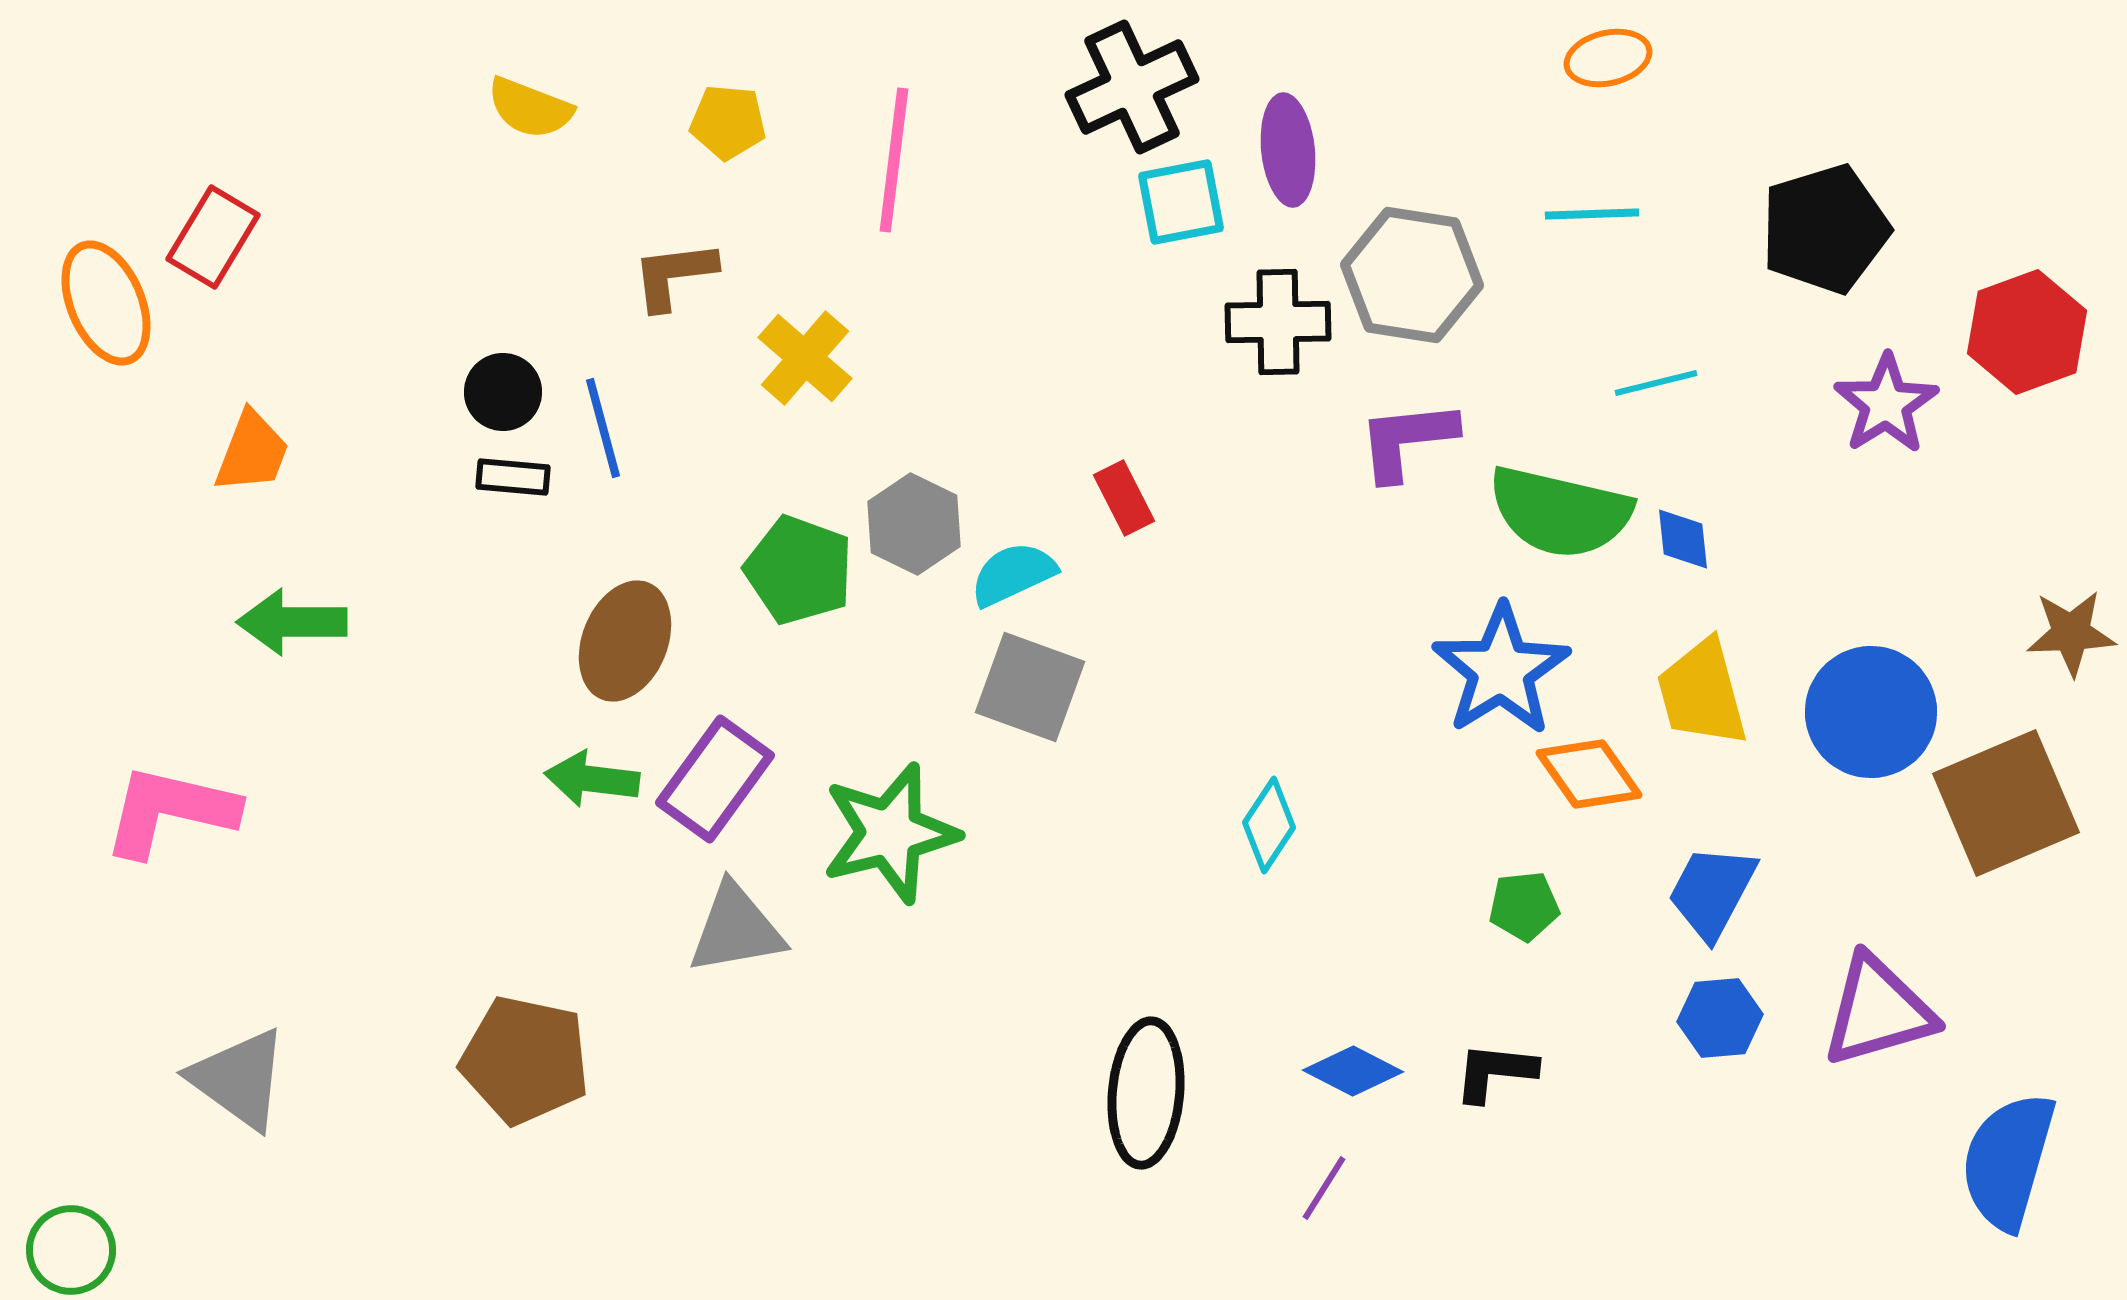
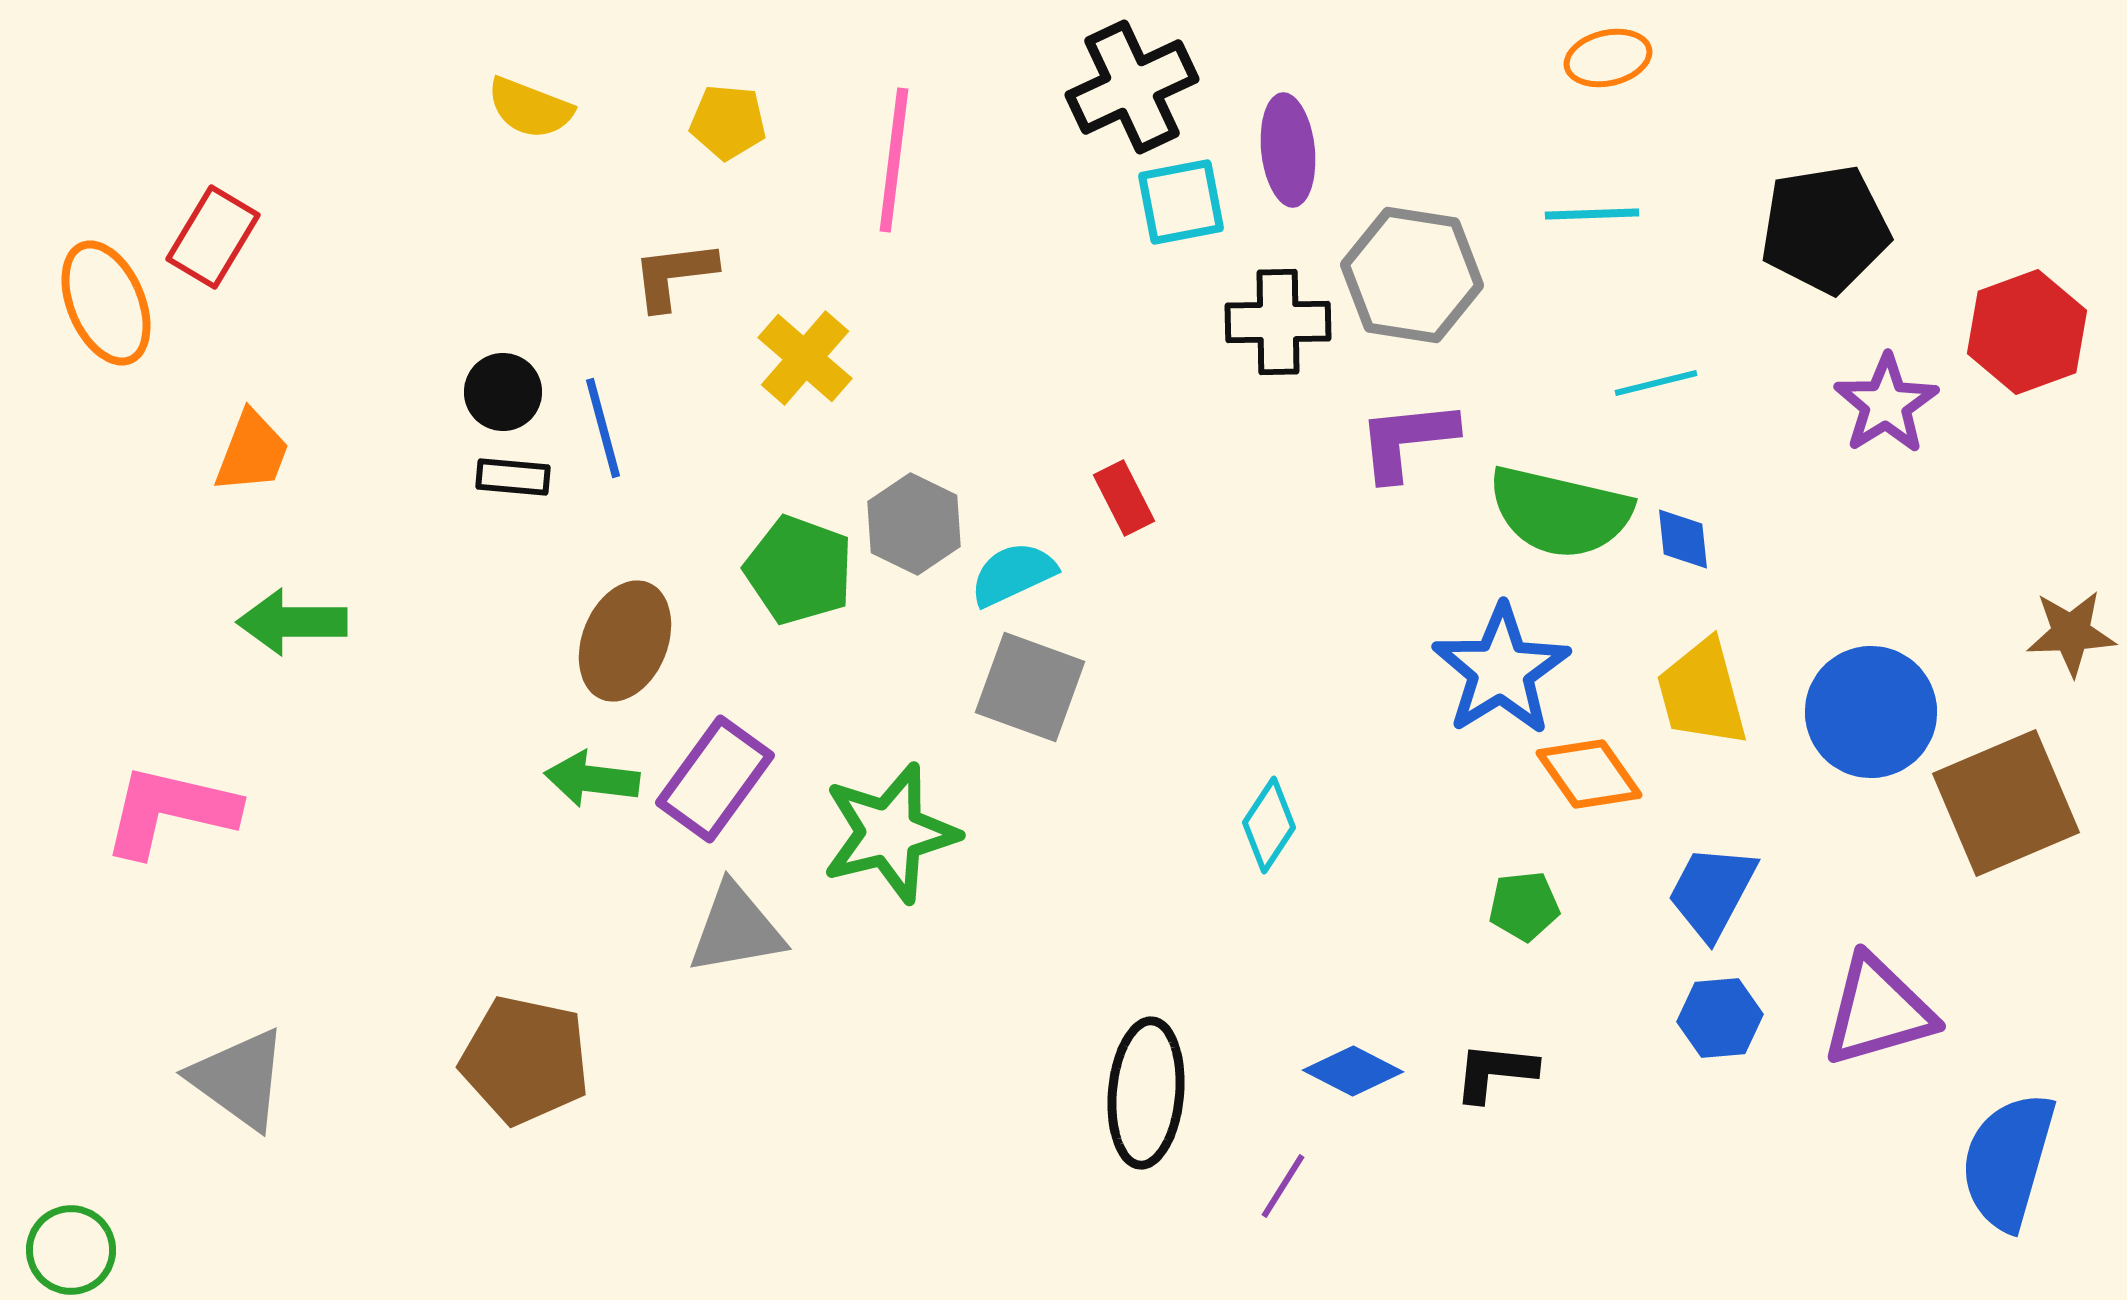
black pentagon at (1825, 229): rotated 8 degrees clockwise
purple line at (1324, 1188): moved 41 px left, 2 px up
